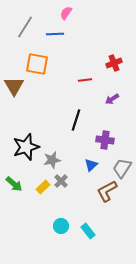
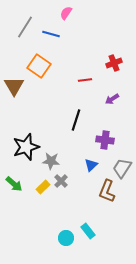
blue line: moved 4 px left; rotated 18 degrees clockwise
orange square: moved 2 px right, 2 px down; rotated 25 degrees clockwise
gray star: moved 1 px left, 1 px down; rotated 18 degrees clockwise
brown L-shape: rotated 40 degrees counterclockwise
cyan circle: moved 5 px right, 12 px down
